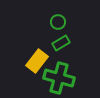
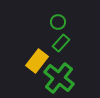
green rectangle: rotated 18 degrees counterclockwise
green cross: rotated 24 degrees clockwise
